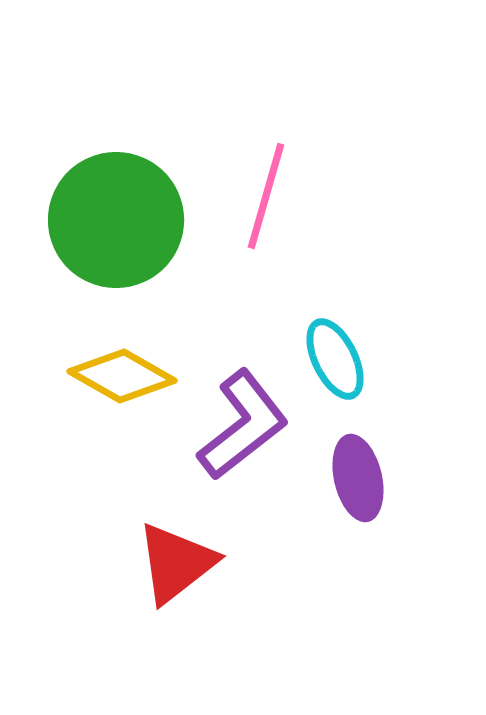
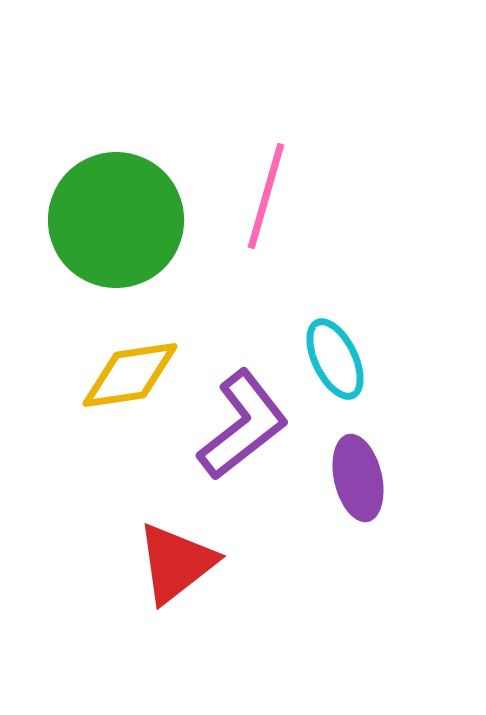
yellow diamond: moved 8 px right, 1 px up; rotated 38 degrees counterclockwise
